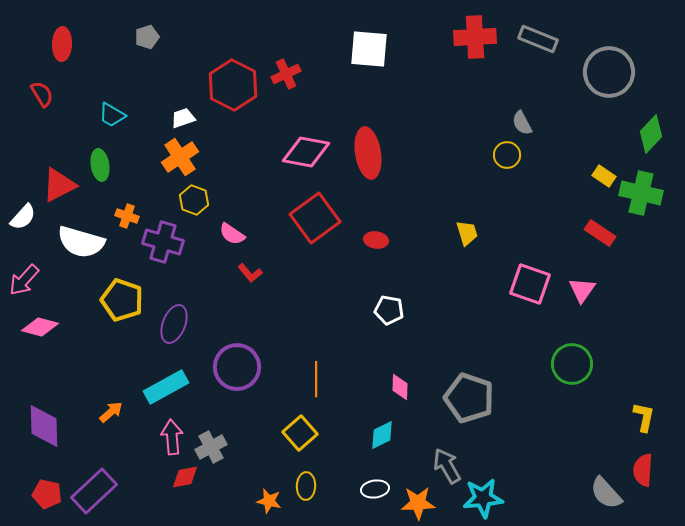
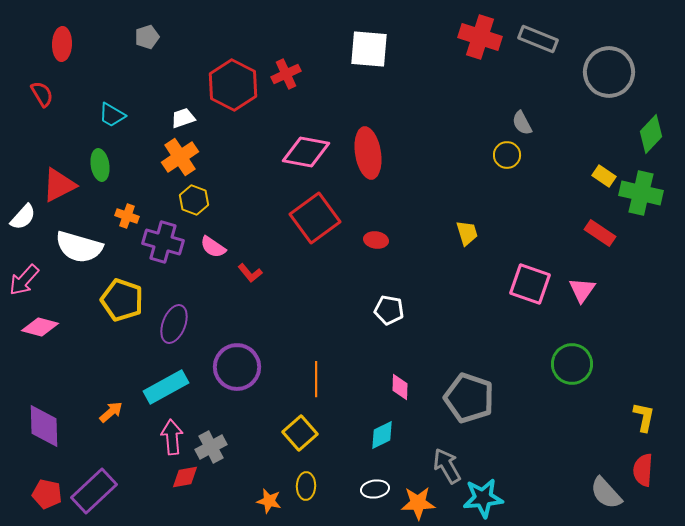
red cross at (475, 37): moved 5 px right; rotated 21 degrees clockwise
pink semicircle at (232, 234): moved 19 px left, 13 px down
white semicircle at (81, 242): moved 2 px left, 5 px down
